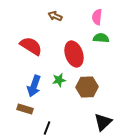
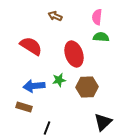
green semicircle: moved 1 px up
blue arrow: rotated 65 degrees clockwise
brown rectangle: moved 1 px left, 2 px up
